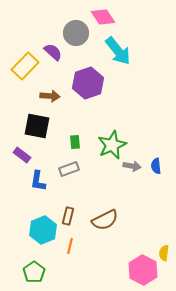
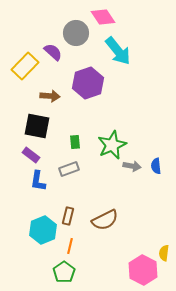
purple rectangle: moved 9 px right
green pentagon: moved 30 px right
